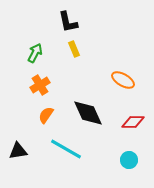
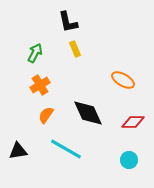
yellow rectangle: moved 1 px right
